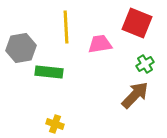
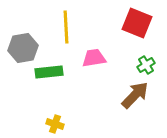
pink trapezoid: moved 6 px left, 14 px down
gray hexagon: moved 2 px right
green cross: moved 1 px right, 1 px down
green rectangle: rotated 12 degrees counterclockwise
